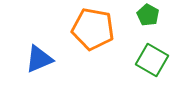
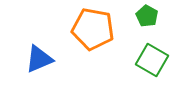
green pentagon: moved 1 px left, 1 px down
